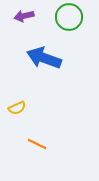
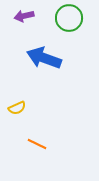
green circle: moved 1 px down
